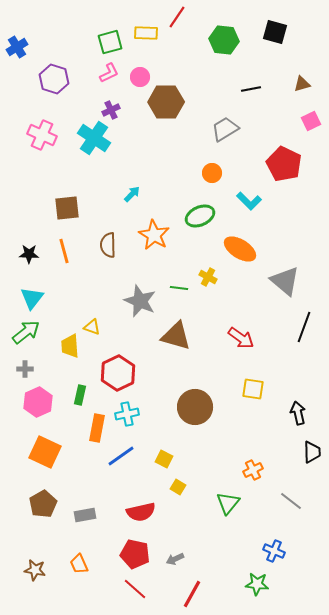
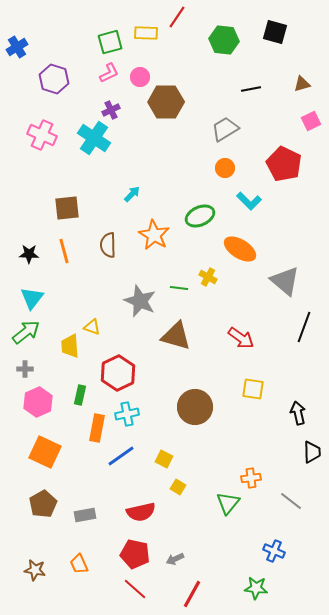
orange circle at (212, 173): moved 13 px right, 5 px up
orange cross at (253, 470): moved 2 px left, 8 px down; rotated 18 degrees clockwise
green star at (257, 584): moved 1 px left, 4 px down
